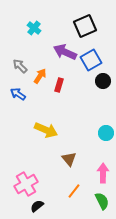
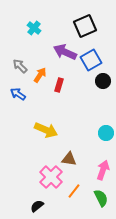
orange arrow: moved 1 px up
brown triangle: rotated 42 degrees counterclockwise
pink arrow: moved 3 px up; rotated 18 degrees clockwise
pink cross: moved 25 px right, 7 px up; rotated 15 degrees counterclockwise
green semicircle: moved 1 px left, 3 px up
